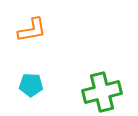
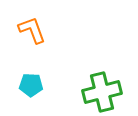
orange L-shape: rotated 100 degrees counterclockwise
